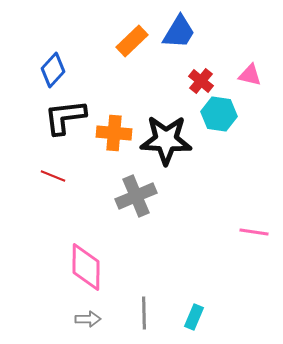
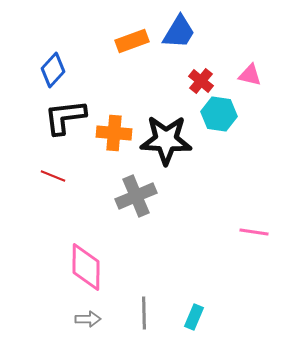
orange rectangle: rotated 24 degrees clockwise
